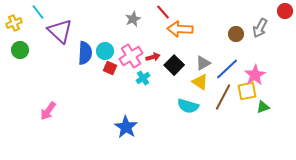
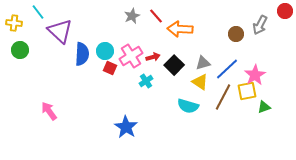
red line: moved 7 px left, 4 px down
gray star: moved 1 px left, 3 px up
yellow cross: rotated 28 degrees clockwise
gray arrow: moved 3 px up
blue semicircle: moved 3 px left, 1 px down
gray triangle: rotated 14 degrees clockwise
cyan cross: moved 3 px right, 3 px down
green triangle: moved 1 px right
pink arrow: moved 1 px right; rotated 108 degrees clockwise
